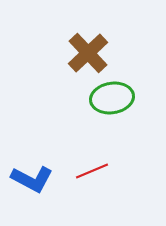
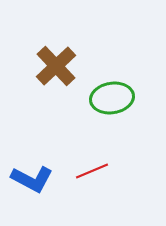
brown cross: moved 32 px left, 13 px down
